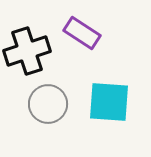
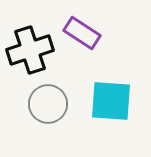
black cross: moved 3 px right, 1 px up
cyan square: moved 2 px right, 1 px up
